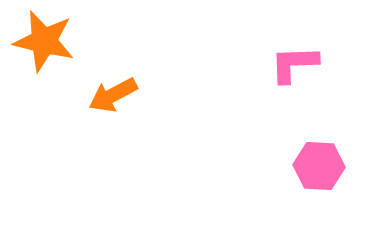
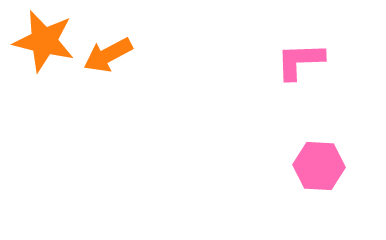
pink L-shape: moved 6 px right, 3 px up
orange arrow: moved 5 px left, 40 px up
